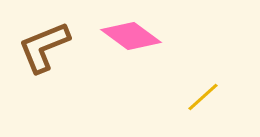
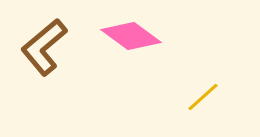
brown L-shape: rotated 18 degrees counterclockwise
